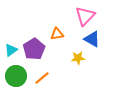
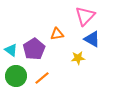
cyan triangle: rotated 48 degrees counterclockwise
